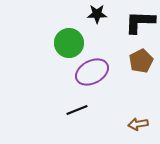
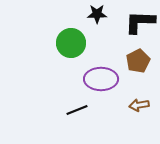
green circle: moved 2 px right
brown pentagon: moved 3 px left
purple ellipse: moved 9 px right, 7 px down; rotated 28 degrees clockwise
brown arrow: moved 1 px right, 19 px up
